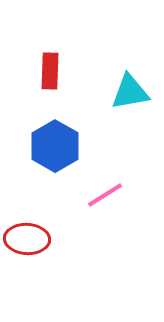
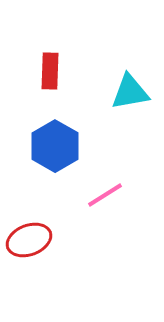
red ellipse: moved 2 px right, 1 px down; rotated 24 degrees counterclockwise
